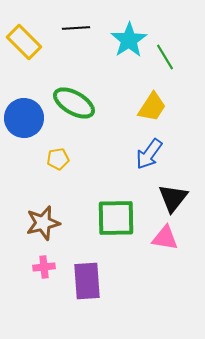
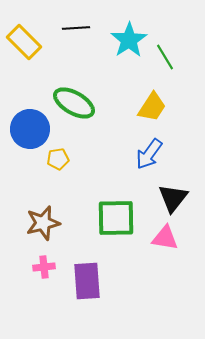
blue circle: moved 6 px right, 11 px down
